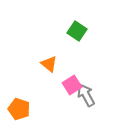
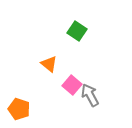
pink square: rotated 18 degrees counterclockwise
gray arrow: moved 4 px right
